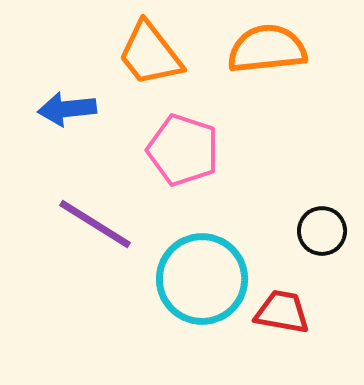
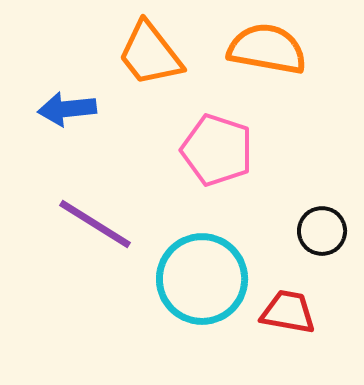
orange semicircle: rotated 16 degrees clockwise
pink pentagon: moved 34 px right
red trapezoid: moved 6 px right
